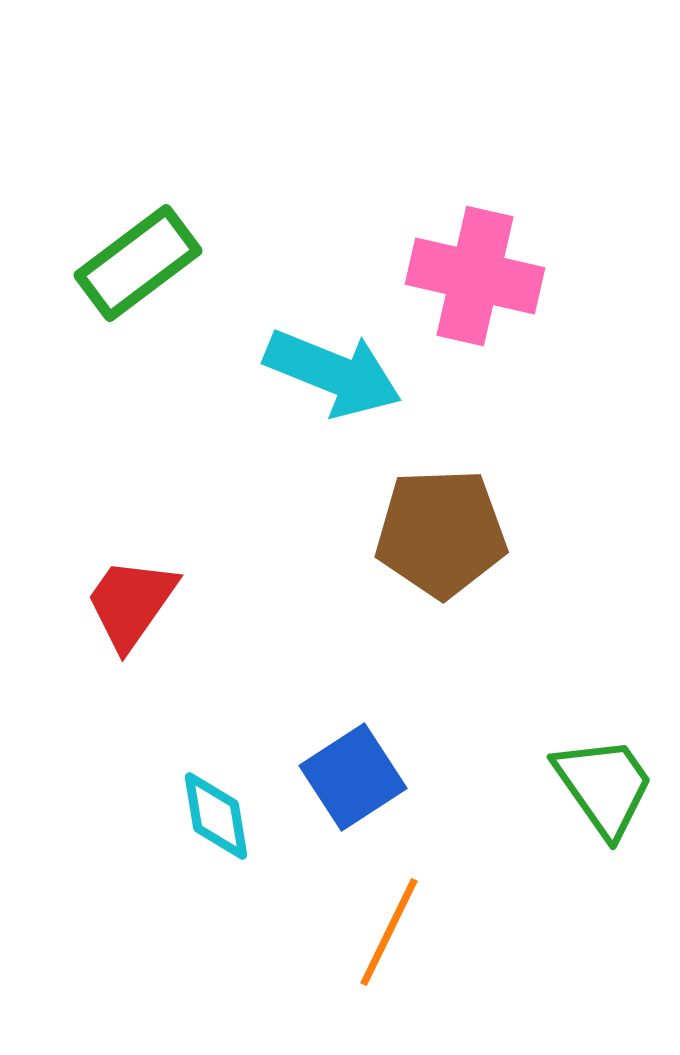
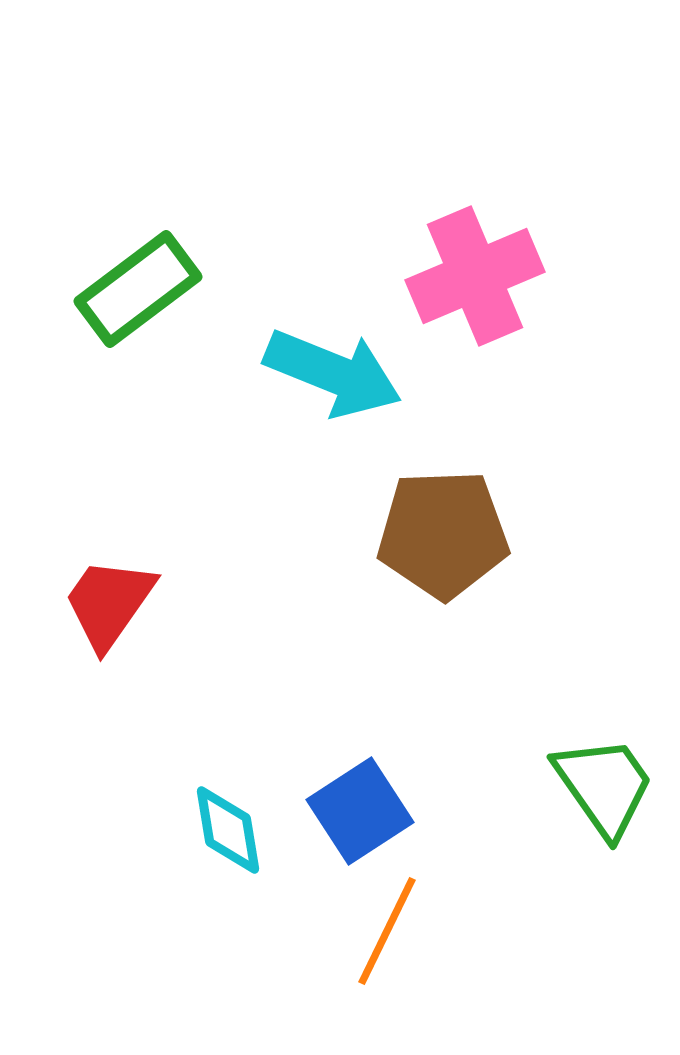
green rectangle: moved 26 px down
pink cross: rotated 36 degrees counterclockwise
brown pentagon: moved 2 px right, 1 px down
red trapezoid: moved 22 px left
blue square: moved 7 px right, 34 px down
cyan diamond: moved 12 px right, 14 px down
orange line: moved 2 px left, 1 px up
